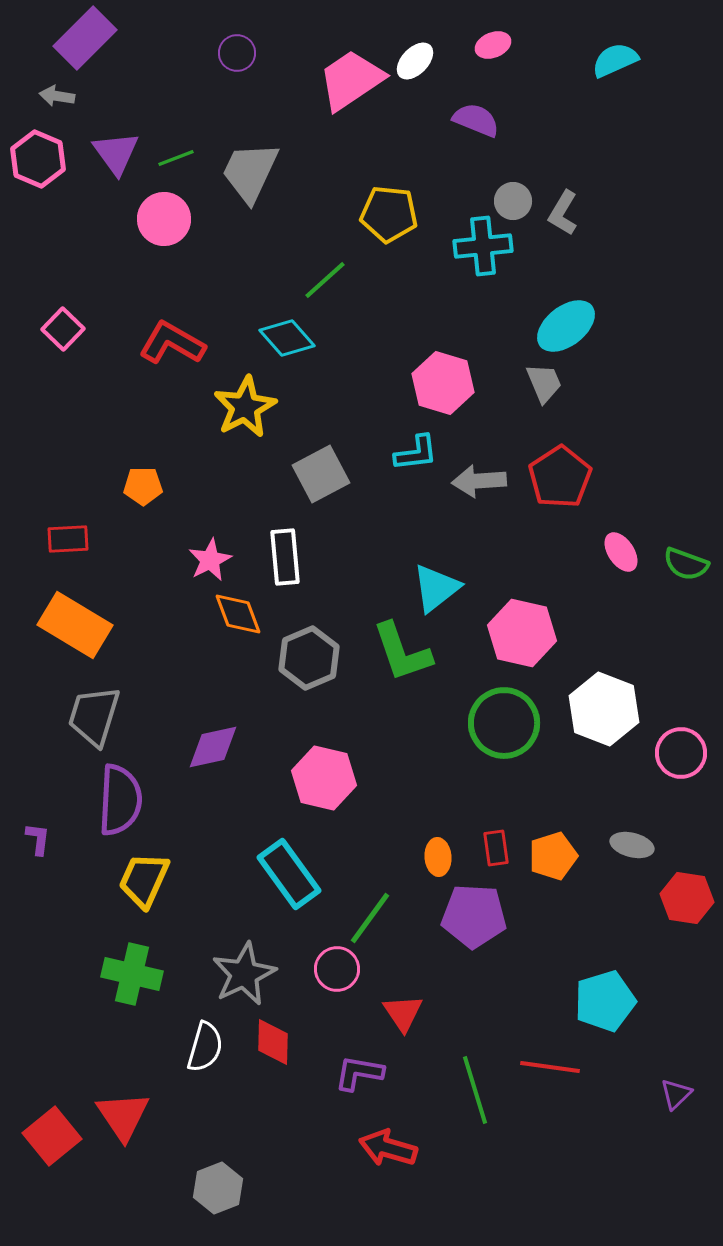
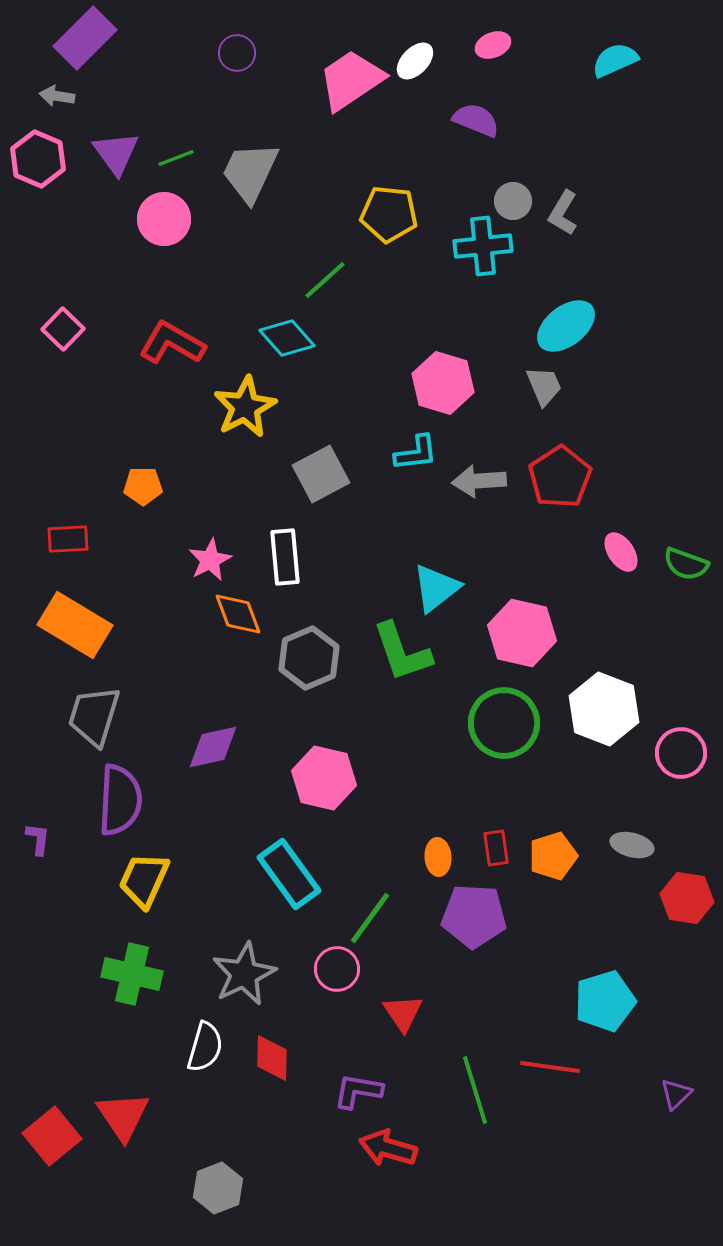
gray trapezoid at (544, 383): moved 3 px down
red diamond at (273, 1042): moved 1 px left, 16 px down
purple L-shape at (359, 1073): moved 1 px left, 18 px down
